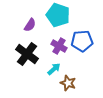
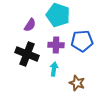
purple cross: moved 3 px left, 1 px up; rotated 28 degrees counterclockwise
black cross: rotated 15 degrees counterclockwise
cyan arrow: rotated 40 degrees counterclockwise
brown star: moved 9 px right
